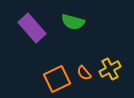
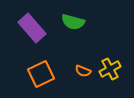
orange semicircle: moved 1 px left, 2 px up; rotated 28 degrees counterclockwise
orange square: moved 16 px left, 5 px up
